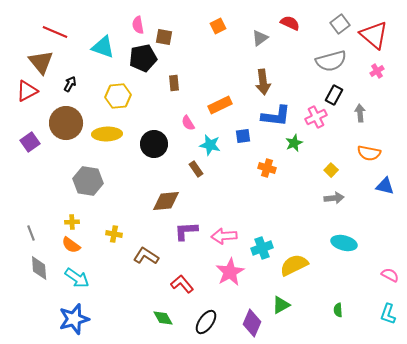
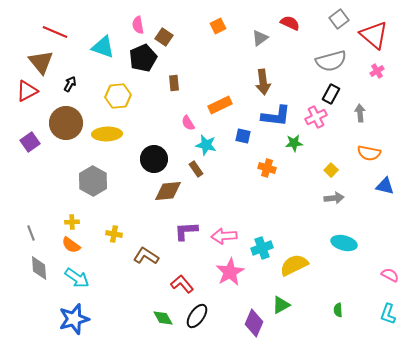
gray square at (340, 24): moved 1 px left, 5 px up
brown square at (164, 37): rotated 24 degrees clockwise
black pentagon at (143, 58): rotated 12 degrees counterclockwise
black rectangle at (334, 95): moved 3 px left, 1 px up
blue square at (243, 136): rotated 21 degrees clockwise
green star at (294, 143): rotated 18 degrees clockwise
black circle at (154, 144): moved 15 px down
cyan star at (210, 145): moved 4 px left
gray hexagon at (88, 181): moved 5 px right; rotated 20 degrees clockwise
brown diamond at (166, 201): moved 2 px right, 10 px up
black ellipse at (206, 322): moved 9 px left, 6 px up
purple diamond at (252, 323): moved 2 px right
